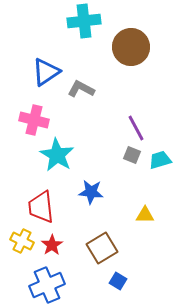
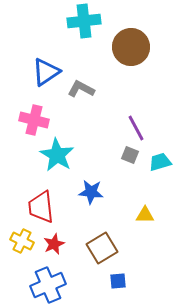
gray square: moved 2 px left
cyan trapezoid: moved 2 px down
red star: moved 2 px right, 1 px up; rotated 10 degrees clockwise
blue square: rotated 36 degrees counterclockwise
blue cross: moved 1 px right
